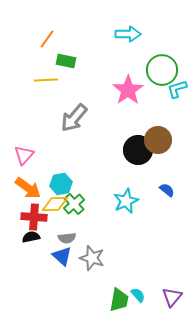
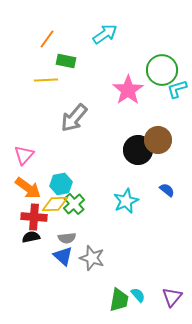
cyan arrow: moved 23 px left; rotated 35 degrees counterclockwise
blue triangle: moved 1 px right
